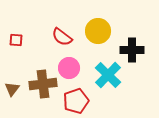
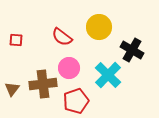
yellow circle: moved 1 px right, 4 px up
black cross: rotated 30 degrees clockwise
